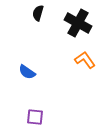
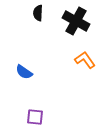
black semicircle: rotated 14 degrees counterclockwise
black cross: moved 2 px left, 2 px up
blue semicircle: moved 3 px left
